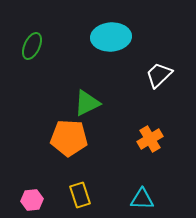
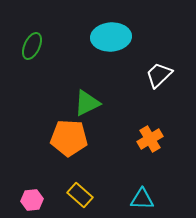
yellow rectangle: rotated 30 degrees counterclockwise
